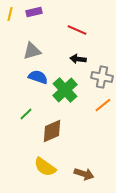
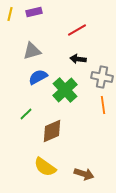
red line: rotated 54 degrees counterclockwise
blue semicircle: rotated 48 degrees counterclockwise
orange line: rotated 60 degrees counterclockwise
